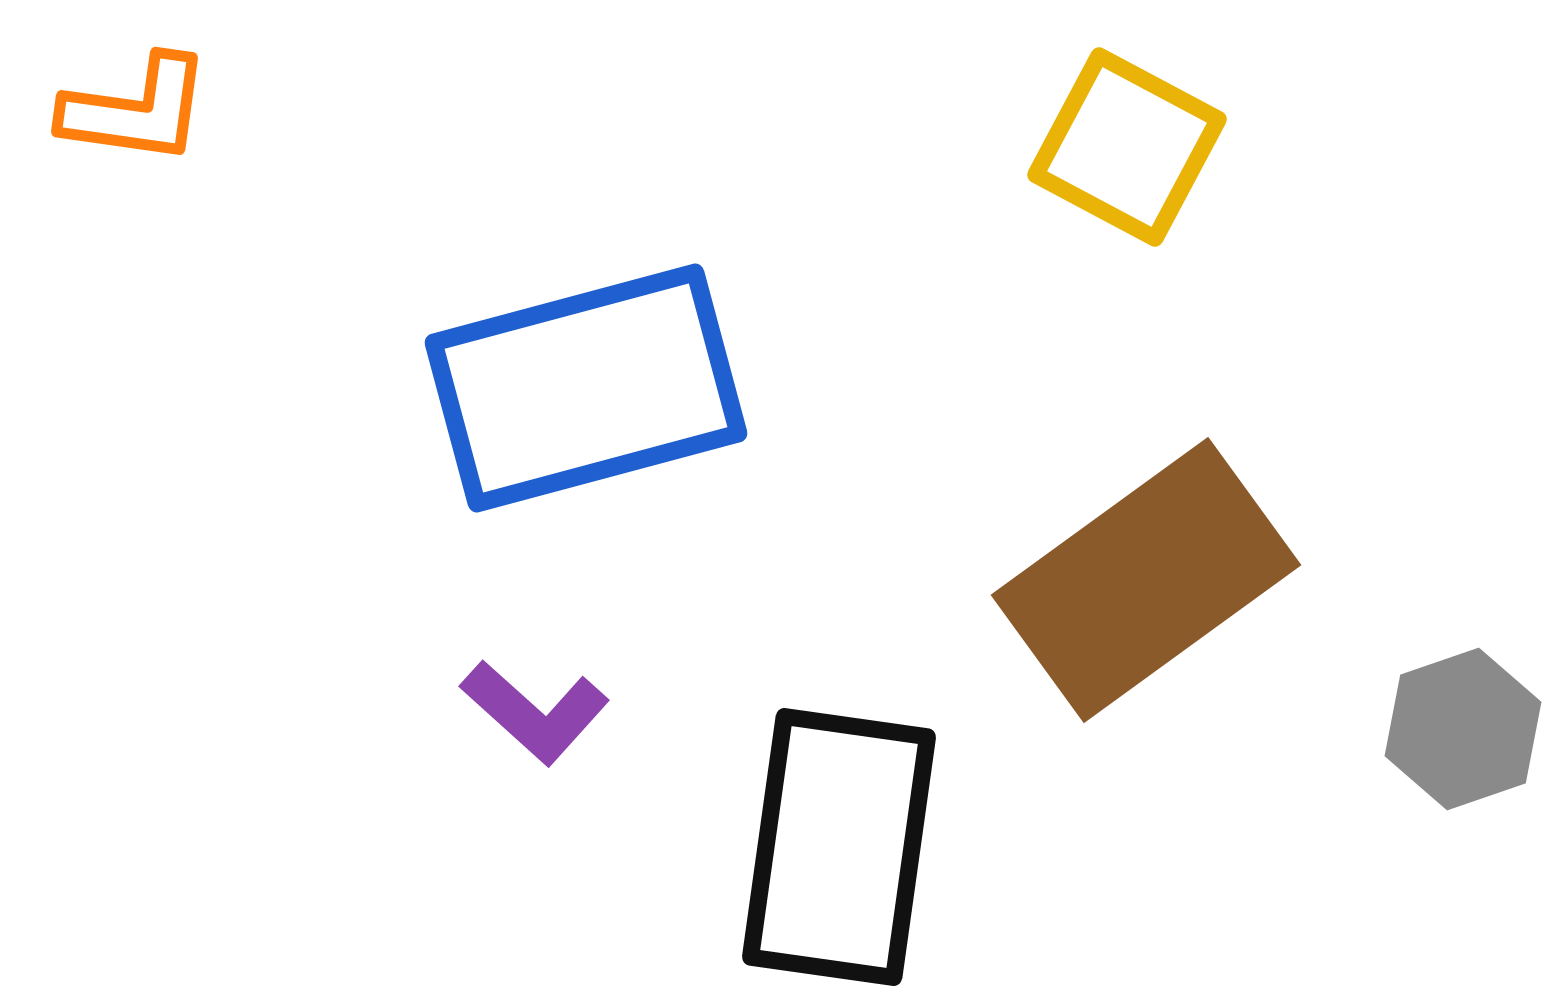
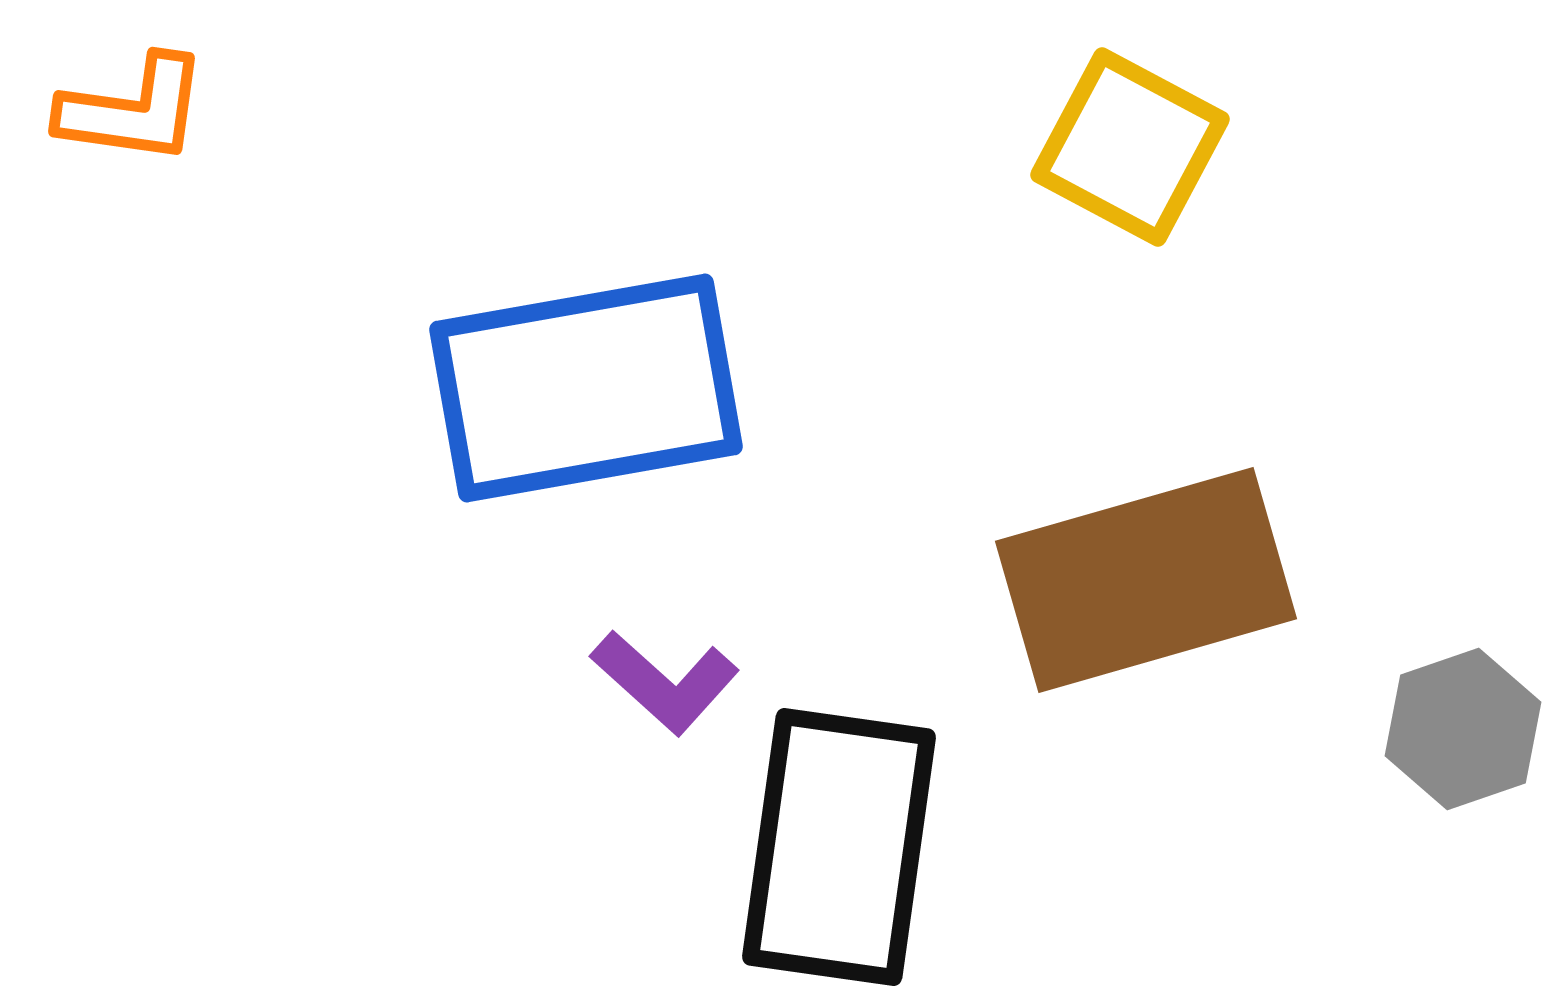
orange L-shape: moved 3 px left
yellow square: moved 3 px right
blue rectangle: rotated 5 degrees clockwise
brown rectangle: rotated 20 degrees clockwise
purple L-shape: moved 130 px right, 30 px up
